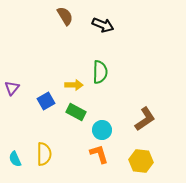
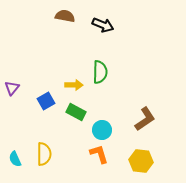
brown semicircle: rotated 48 degrees counterclockwise
